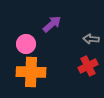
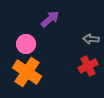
purple arrow: moved 2 px left, 5 px up
orange cross: moved 4 px left; rotated 32 degrees clockwise
